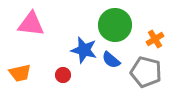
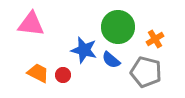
green circle: moved 3 px right, 2 px down
orange trapezoid: moved 18 px right; rotated 140 degrees counterclockwise
